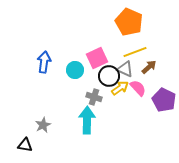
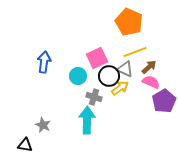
cyan circle: moved 3 px right, 6 px down
pink semicircle: moved 13 px right, 6 px up; rotated 24 degrees counterclockwise
purple pentagon: moved 1 px down; rotated 15 degrees clockwise
gray star: rotated 21 degrees counterclockwise
